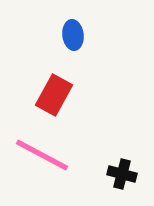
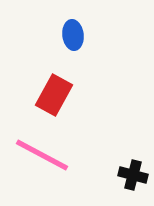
black cross: moved 11 px right, 1 px down
